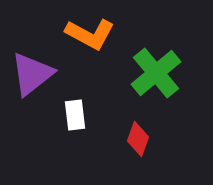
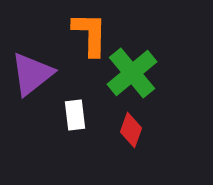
orange L-shape: rotated 117 degrees counterclockwise
green cross: moved 24 px left
red diamond: moved 7 px left, 9 px up
